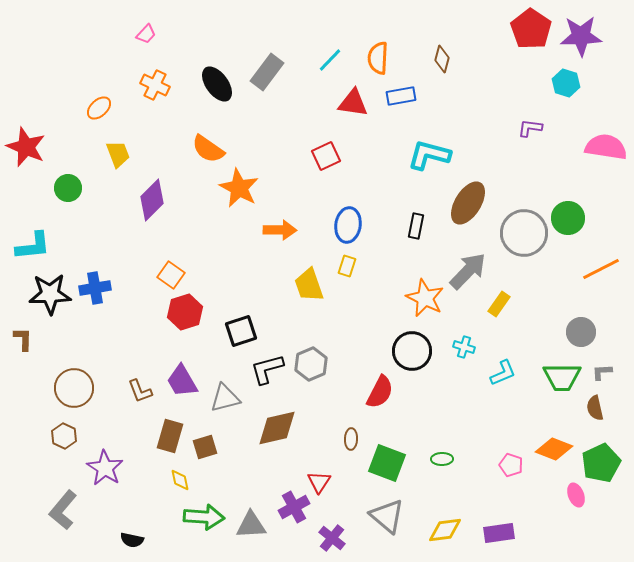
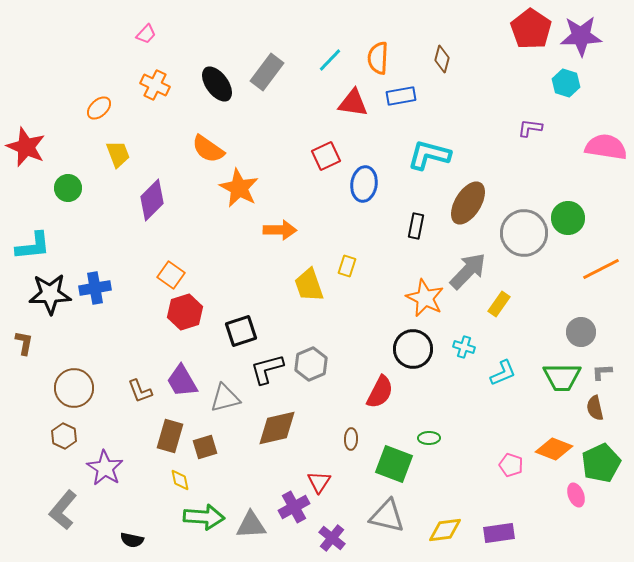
blue ellipse at (348, 225): moved 16 px right, 41 px up
brown L-shape at (23, 339): moved 1 px right, 4 px down; rotated 10 degrees clockwise
black circle at (412, 351): moved 1 px right, 2 px up
green ellipse at (442, 459): moved 13 px left, 21 px up
green square at (387, 463): moved 7 px right, 1 px down
gray triangle at (387, 516): rotated 27 degrees counterclockwise
